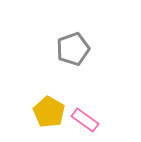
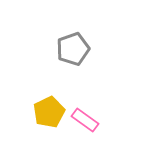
yellow pentagon: rotated 16 degrees clockwise
